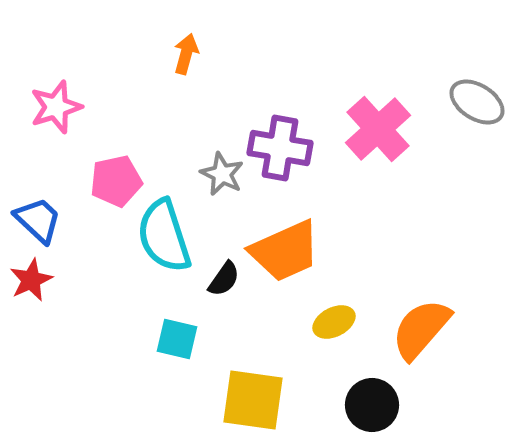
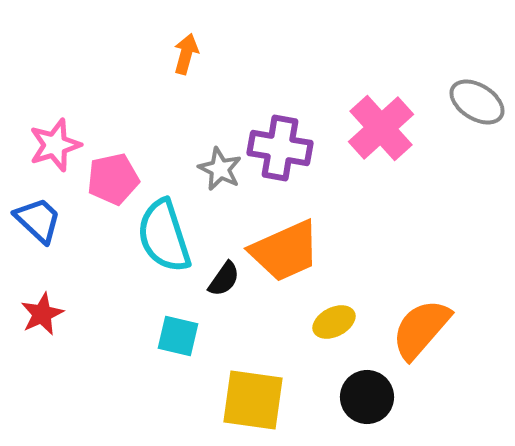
pink star: moved 1 px left, 38 px down
pink cross: moved 3 px right, 1 px up
gray star: moved 2 px left, 5 px up
pink pentagon: moved 3 px left, 2 px up
red star: moved 11 px right, 34 px down
cyan square: moved 1 px right, 3 px up
black circle: moved 5 px left, 8 px up
